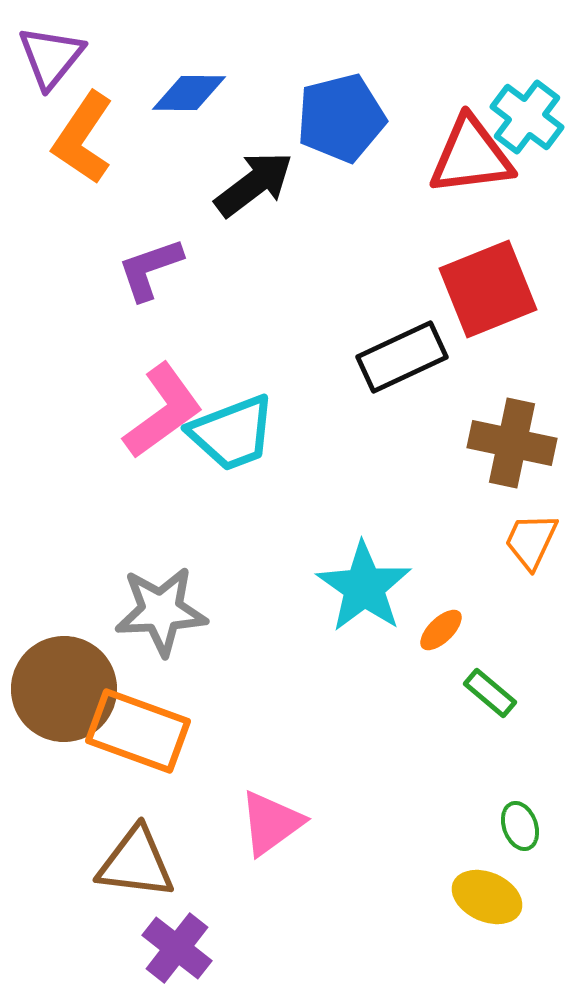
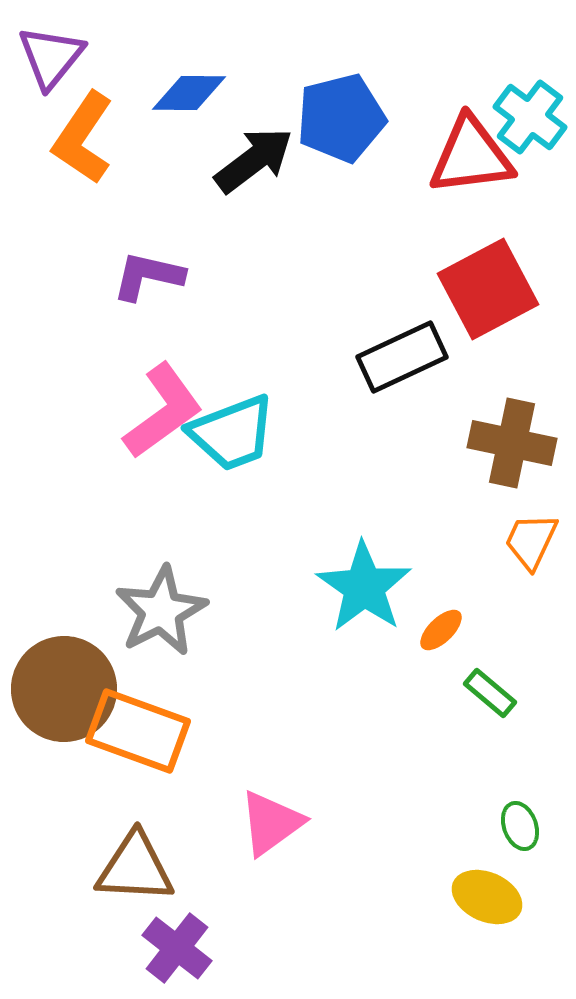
cyan cross: moved 3 px right
black arrow: moved 24 px up
purple L-shape: moved 2 px left, 7 px down; rotated 32 degrees clockwise
red square: rotated 6 degrees counterclockwise
gray star: rotated 24 degrees counterclockwise
brown triangle: moved 1 px left, 5 px down; rotated 4 degrees counterclockwise
